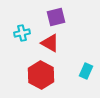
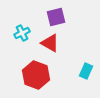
cyan cross: rotated 14 degrees counterclockwise
red hexagon: moved 5 px left; rotated 8 degrees counterclockwise
